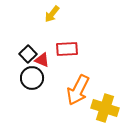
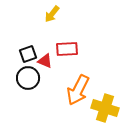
black square: rotated 24 degrees clockwise
red triangle: moved 3 px right, 1 px down
black circle: moved 4 px left
